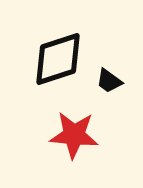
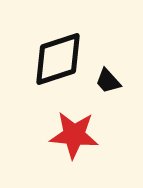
black trapezoid: moved 1 px left; rotated 12 degrees clockwise
